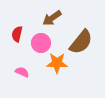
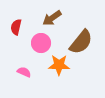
red semicircle: moved 1 px left, 7 px up
orange star: moved 2 px right, 2 px down
pink semicircle: moved 2 px right
